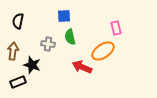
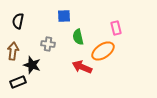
green semicircle: moved 8 px right
